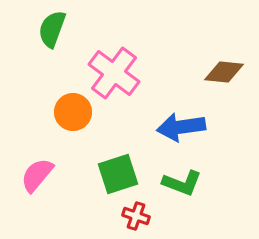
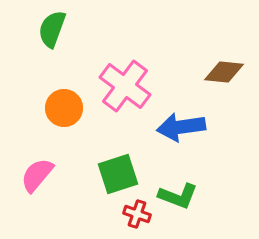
pink cross: moved 11 px right, 13 px down
orange circle: moved 9 px left, 4 px up
green L-shape: moved 4 px left, 13 px down
red cross: moved 1 px right, 2 px up
